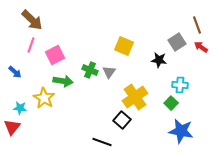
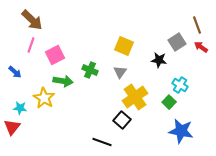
gray triangle: moved 11 px right
cyan cross: rotated 28 degrees clockwise
green square: moved 2 px left, 1 px up
